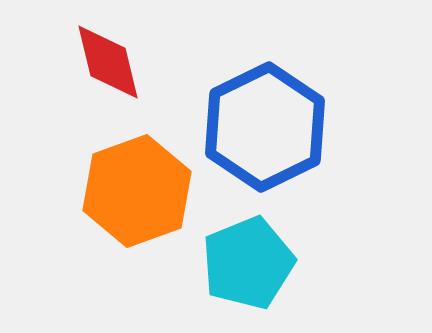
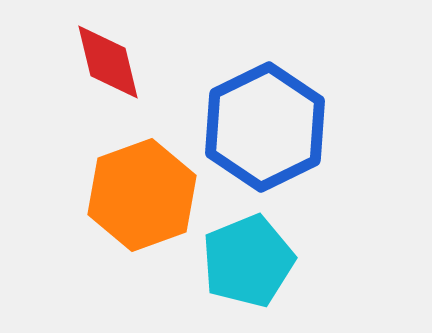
orange hexagon: moved 5 px right, 4 px down
cyan pentagon: moved 2 px up
